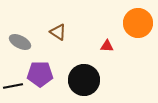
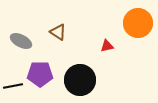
gray ellipse: moved 1 px right, 1 px up
red triangle: rotated 16 degrees counterclockwise
black circle: moved 4 px left
